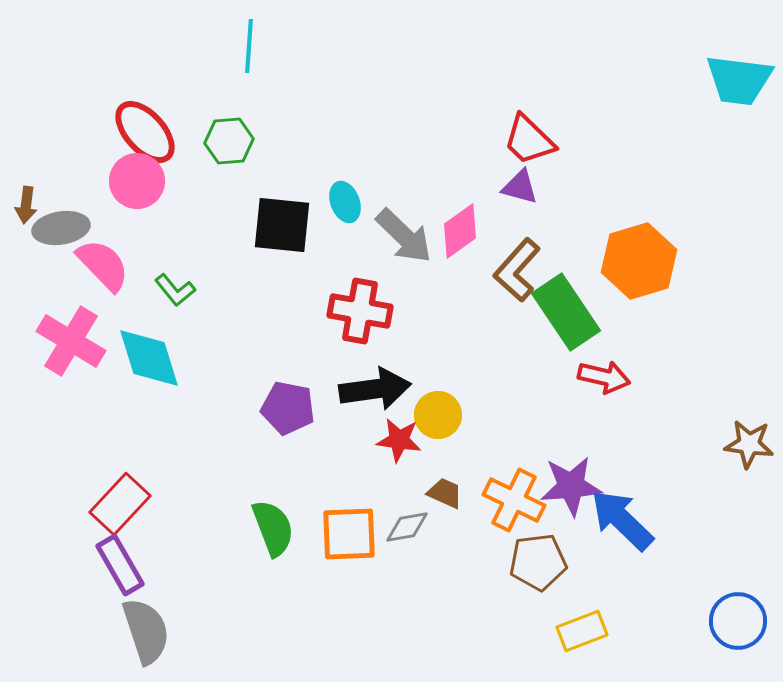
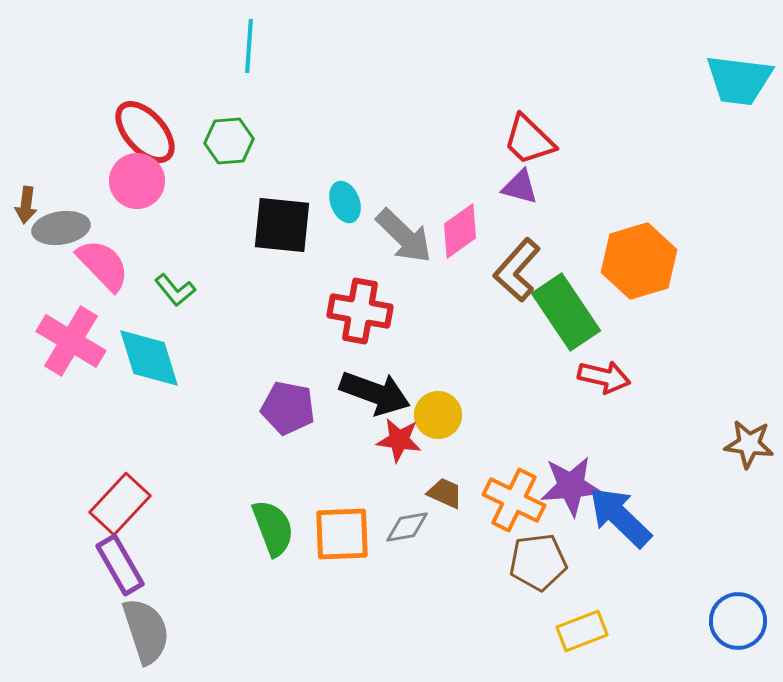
black arrow: moved 4 px down; rotated 28 degrees clockwise
blue arrow: moved 2 px left, 3 px up
orange square: moved 7 px left
